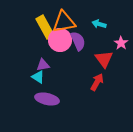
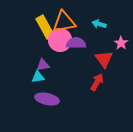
purple semicircle: moved 2 px left, 2 px down; rotated 66 degrees counterclockwise
cyan triangle: rotated 40 degrees counterclockwise
